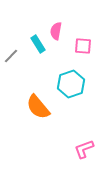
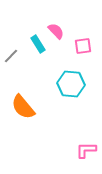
pink semicircle: rotated 126 degrees clockwise
pink square: rotated 12 degrees counterclockwise
cyan hexagon: rotated 24 degrees clockwise
orange semicircle: moved 15 px left
pink L-shape: moved 2 px right, 1 px down; rotated 20 degrees clockwise
